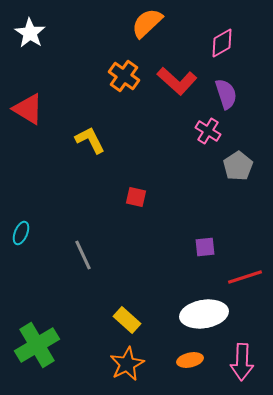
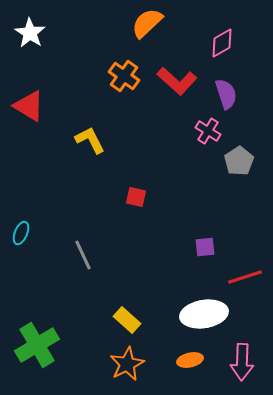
red triangle: moved 1 px right, 3 px up
gray pentagon: moved 1 px right, 5 px up
